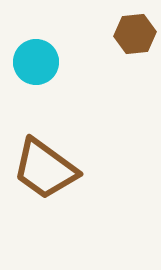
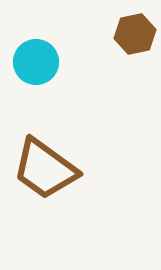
brown hexagon: rotated 6 degrees counterclockwise
